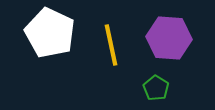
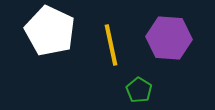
white pentagon: moved 2 px up
green pentagon: moved 17 px left, 2 px down
